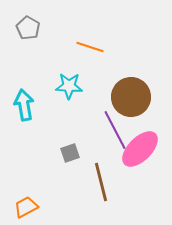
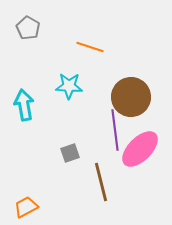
purple line: rotated 21 degrees clockwise
